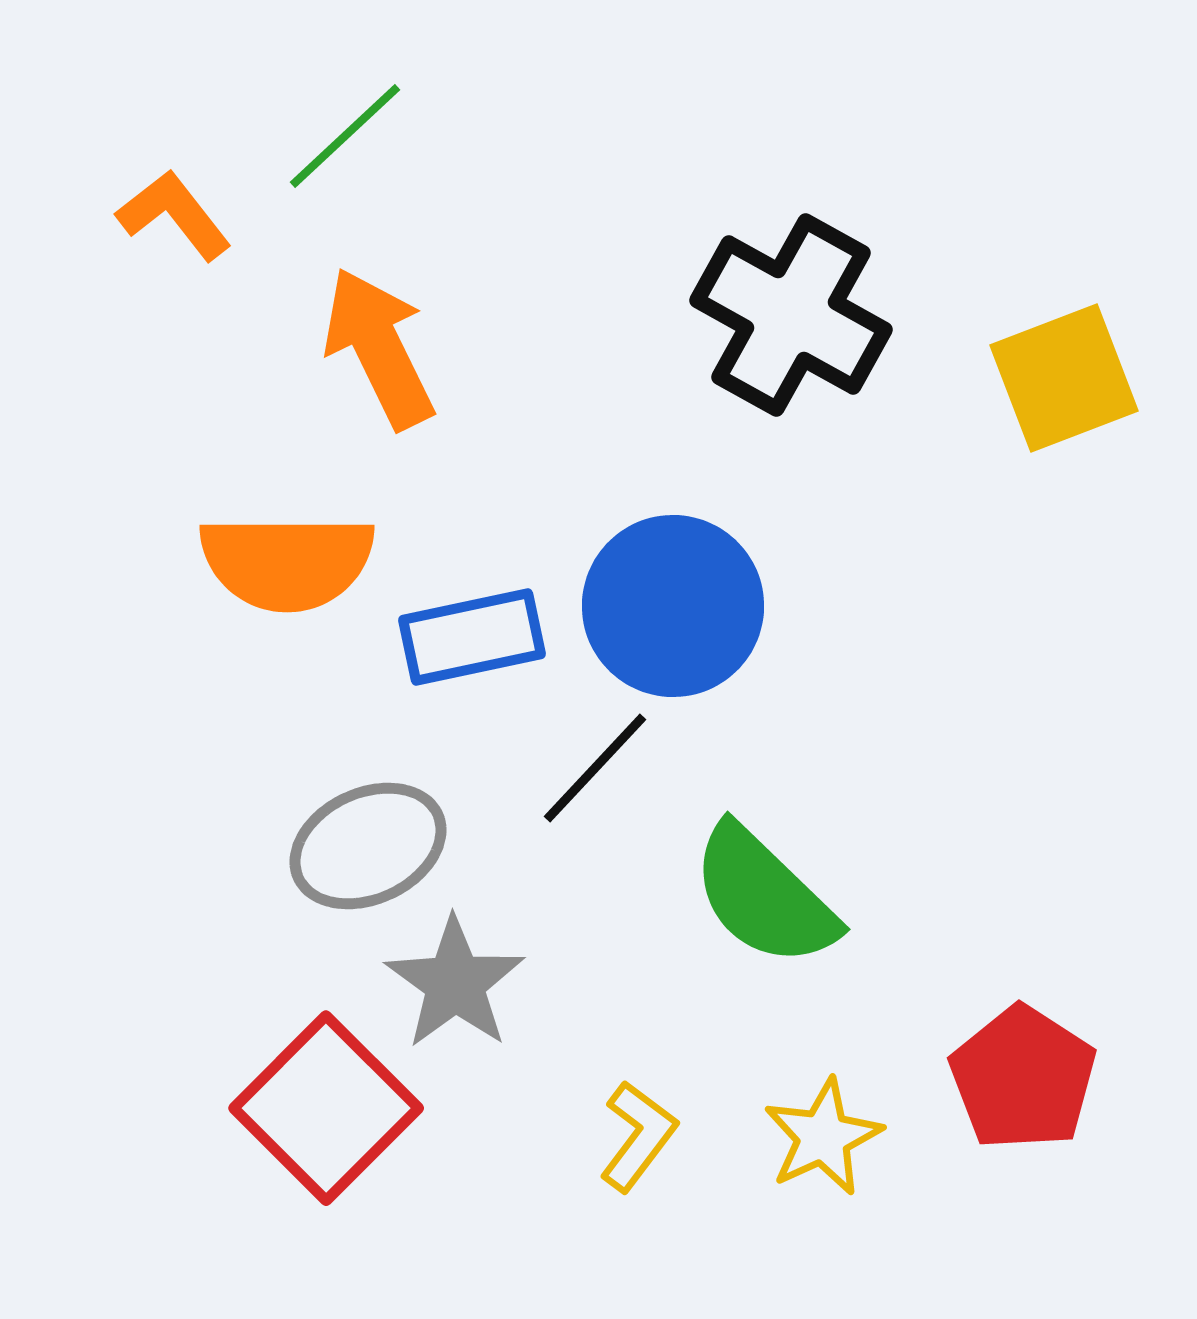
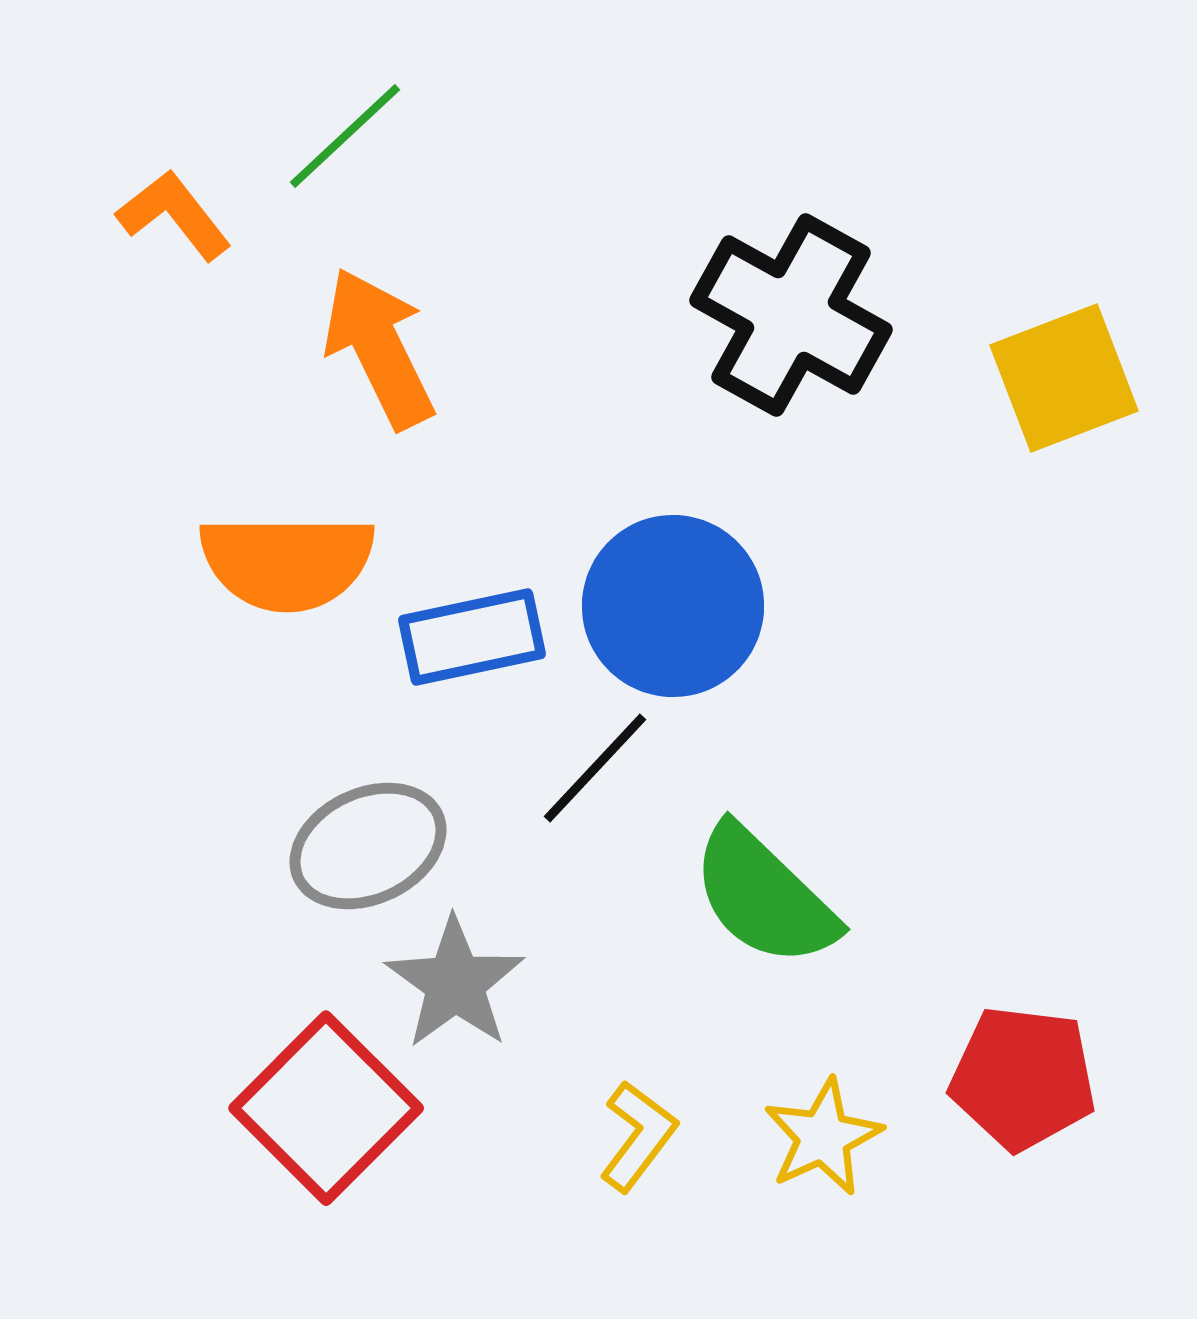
red pentagon: rotated 26 degrees counterclockwise
